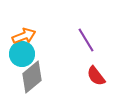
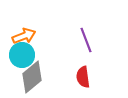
purple line: rotated 10 degrees clockwise
cyan circle: moved 1 px down
red semicircle: moved 13 px left, 1 px down; rotated 30 degrees clockwise
